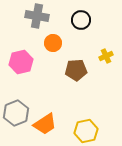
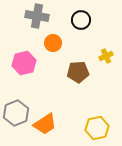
pink hexagon: moved 3 px right, 1 px down
brown pentagon: moved 2 px right, 2 px down
yellow hexagon: moved 11 px right, 3 px up
